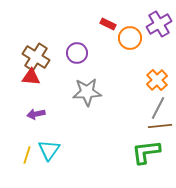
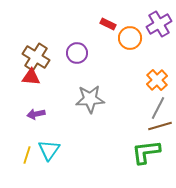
gray star: moved 3 px right, 7 px down
brown line: rotated 10 degrees counterclockwise
